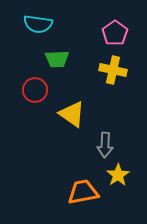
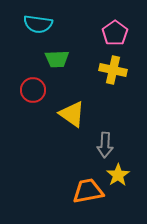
red circle: moved 2 px left
orange trapezoid: moved 5 px right, 1 px up
